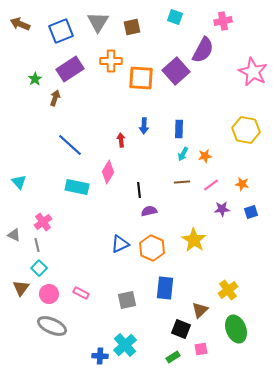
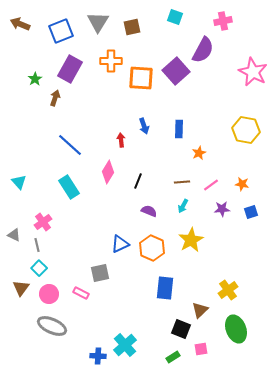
purple rectangle at (70, 69): rotated 28 degrees counterclockwise
blue arrow at (144, 126): rotated 21 degrees counterclockwise
cyan arrow at (183, 154): moved 52 px down
orange star at (205, 156): moved 6 px left, 3 px up; rotated 16 degrees counterclockwise
cyan rectangle at (77, 187): moved 8 px left; rotated 45 degrees clockwise
black line at (139, 190): moved 1 px left, 9 px up; rotated 28 degrees clockwise
purple semicircle at (149, 211): rotated 35 degrees clockwise
yellow star at (194, 240): moved 3 px left; rotated 10 degrees clockwise
gray square at (127, 300): moved 27 px left, 27 px up
blue cross at (100, 356): moved 2 px left
